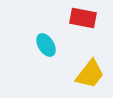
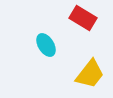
red rectangle: rotated 20 degrees clockwise
